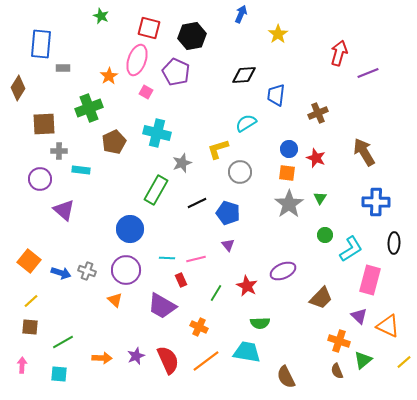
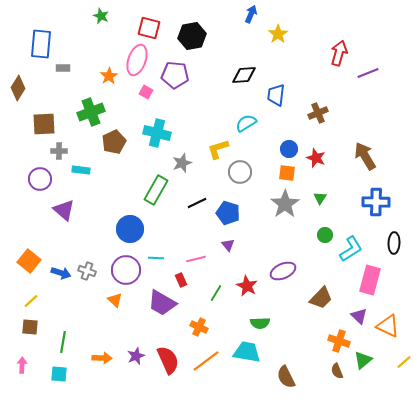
blue arrow at (241, 14): moved 10 px right
purple pentagon at (176, 72): moved 1 px left, 3 px down; rotated 20 degrees counterclockwise
green cross at (89, 108): moved 2 px right, 4 px down
brown arrow at (364, 152): moved 1 px right, 4 px down
gray star at (289, 204): moved 4 px left
cyan line at (167, 258): moved 11 px left
purple trapezoid at (162, 306): moved 3 px up
green line at (63, 342): rotated 50 degrees counterclockwise
